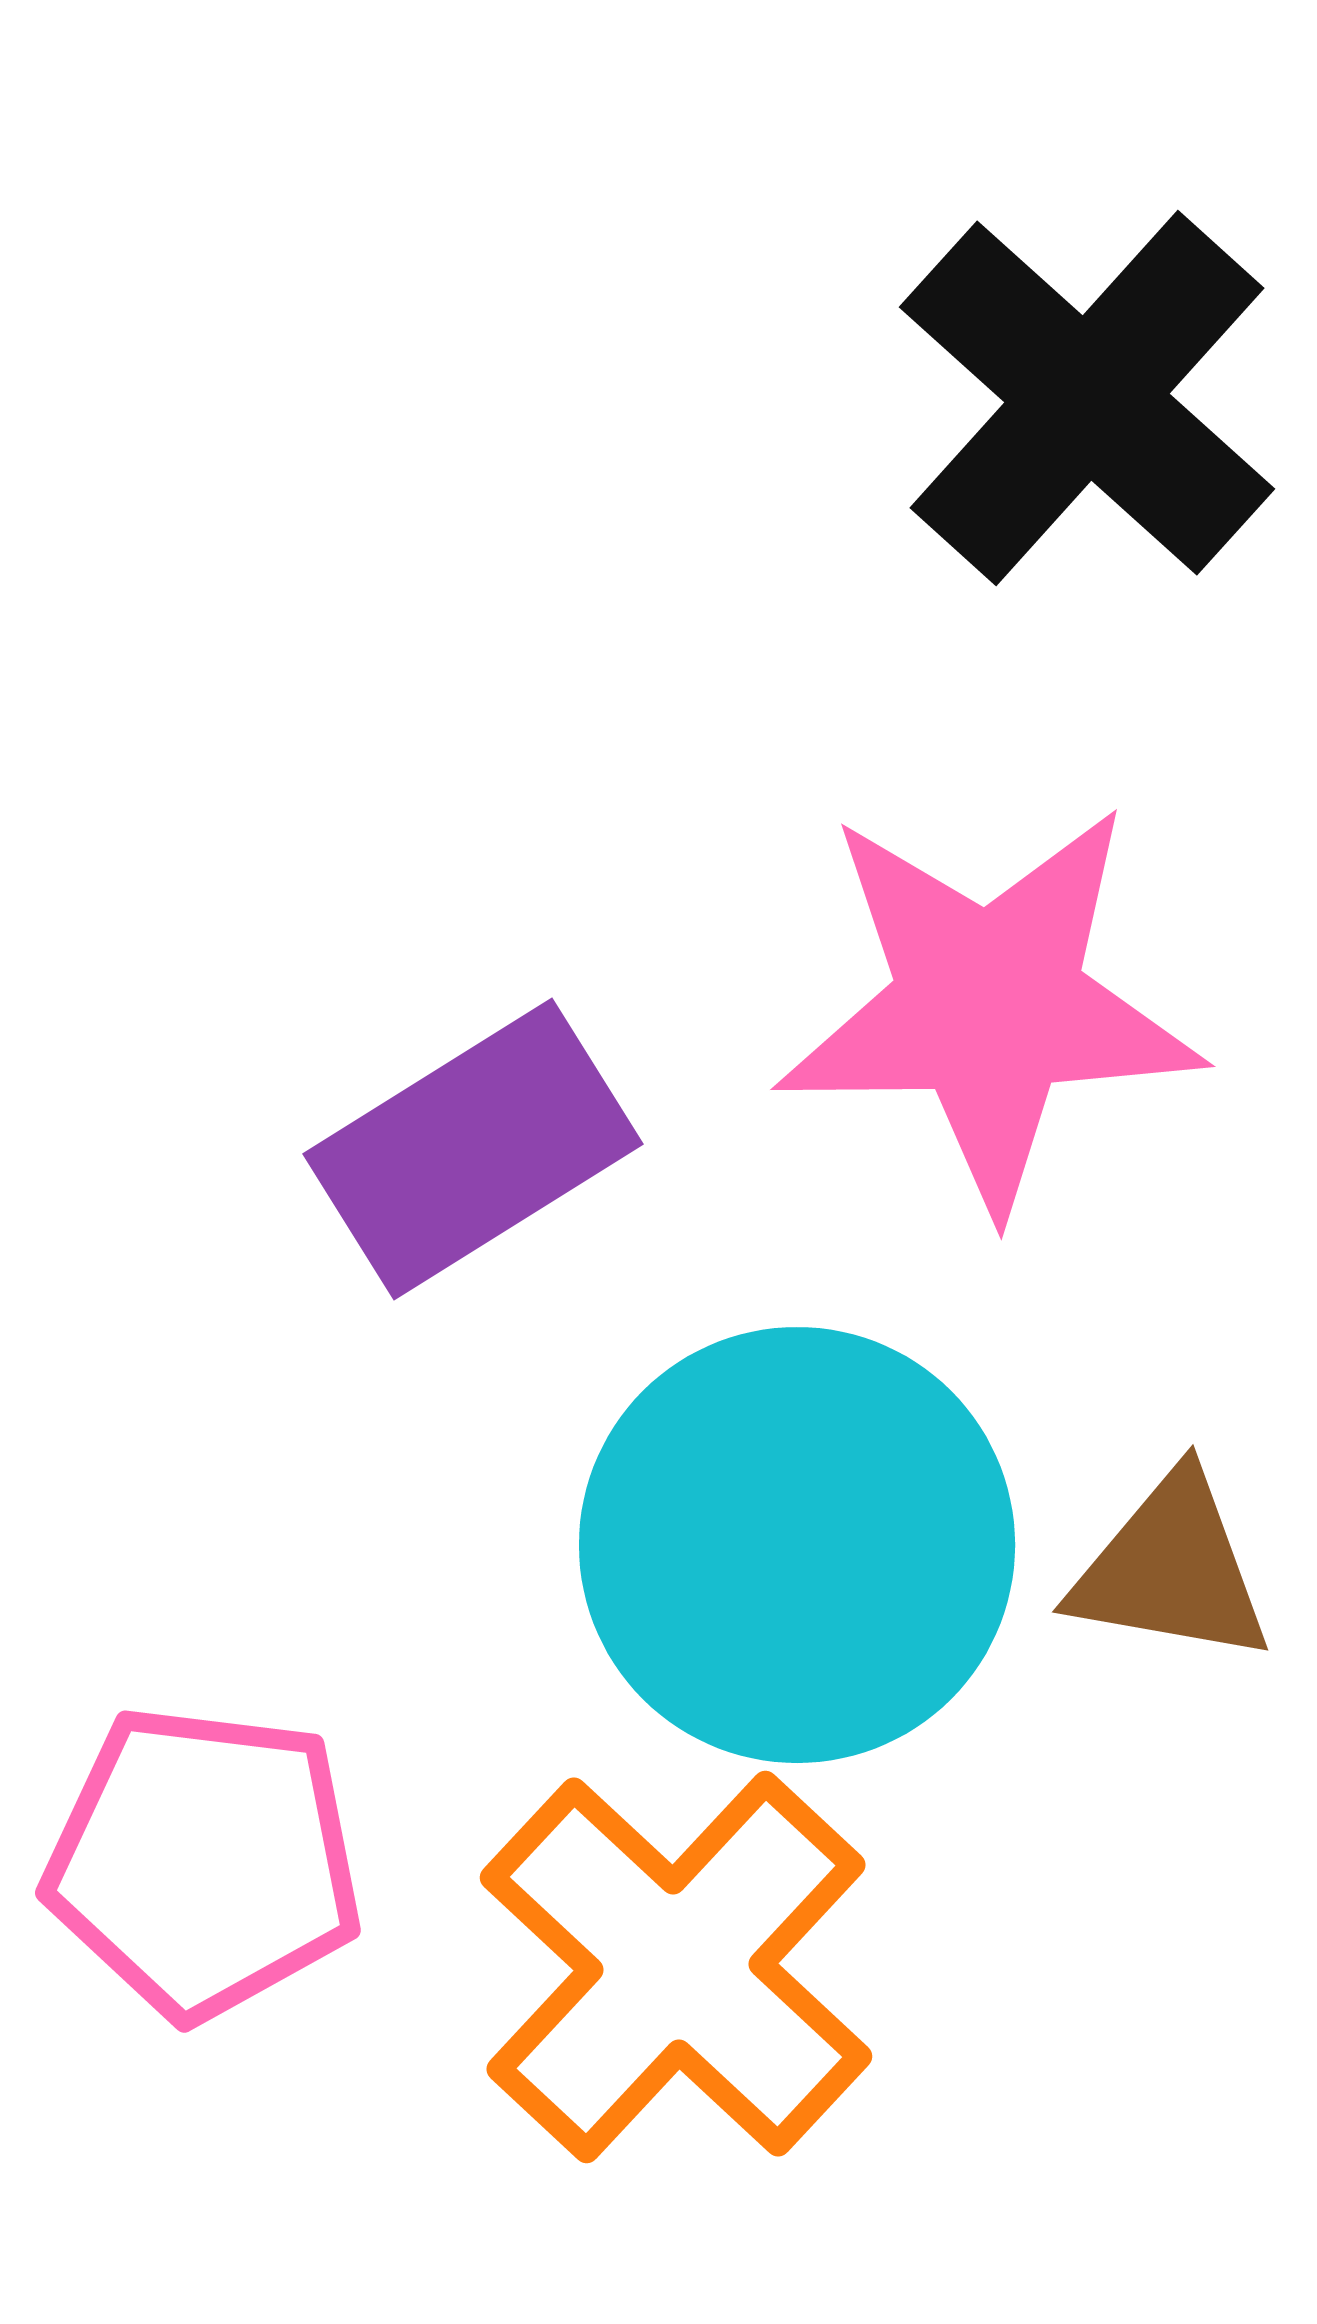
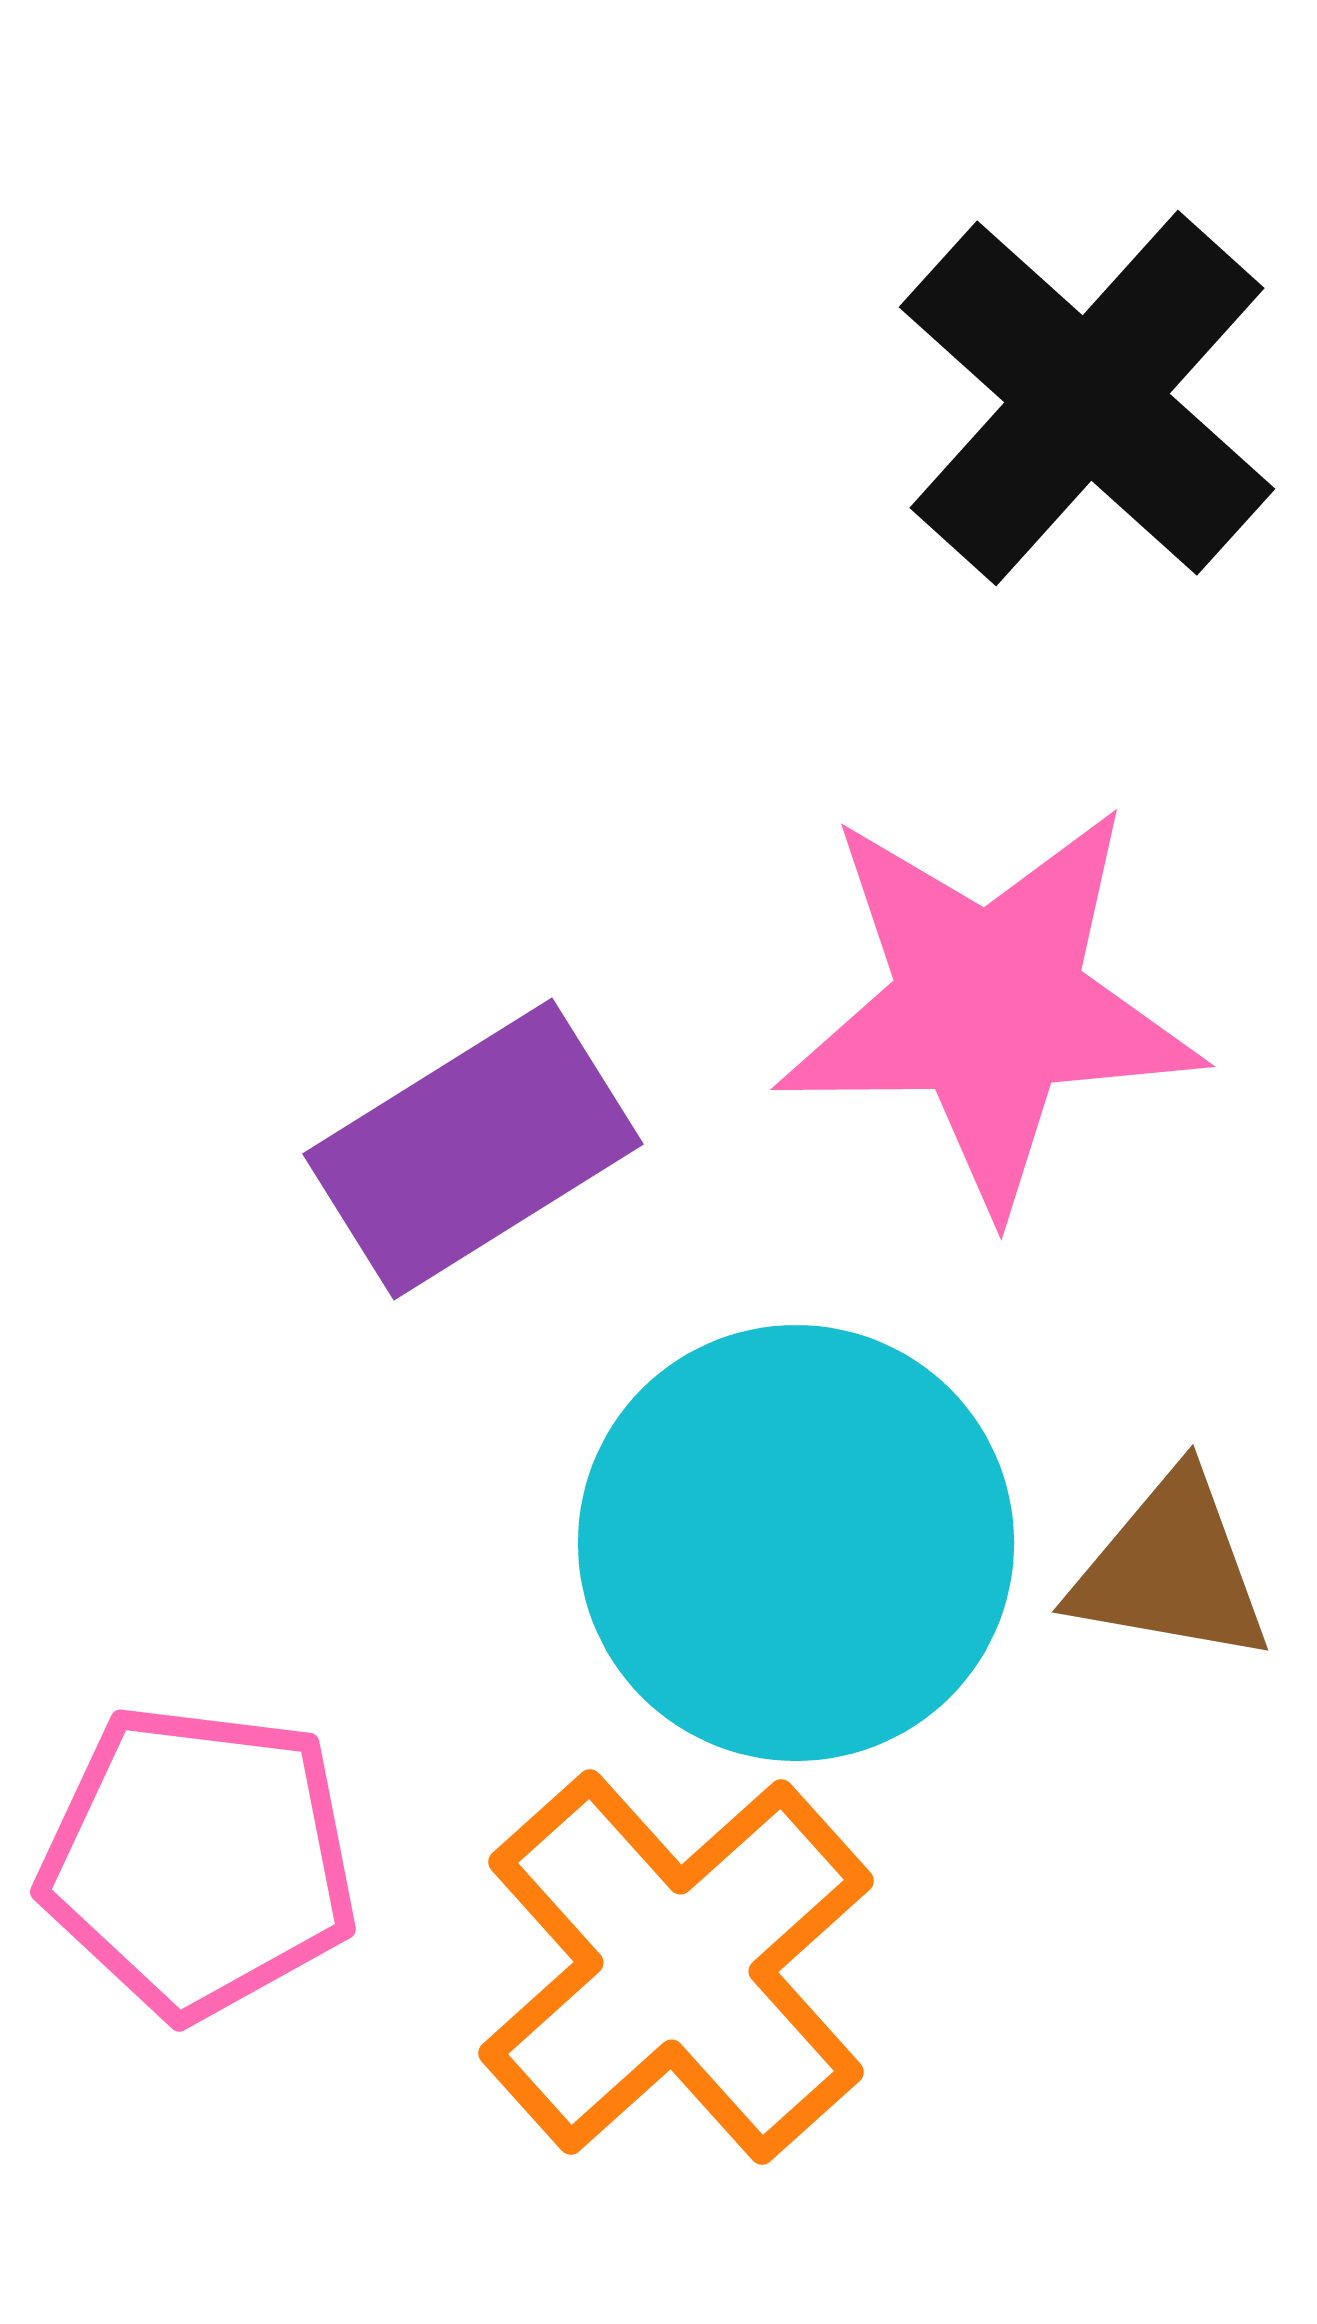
cyan circle: moved 1 px left, 2 px up
pink pentagon: moved 5 px left, 1 px up
orange cross: rotated 5 degrees clockwise
